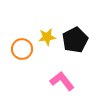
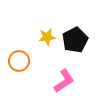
orange circle: moved 3 px left, 12 px down
pink L-shape: moved 2 px right; rotated 95 degrees clockwise
